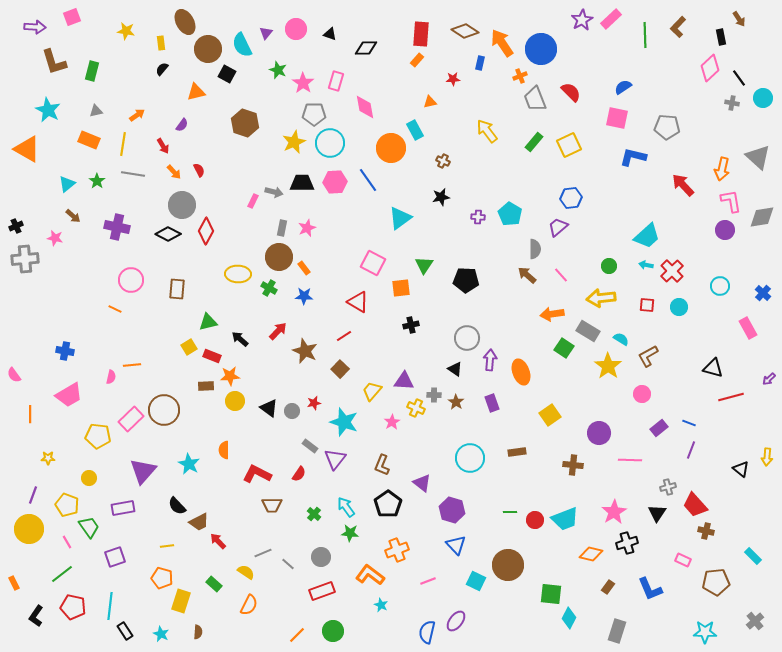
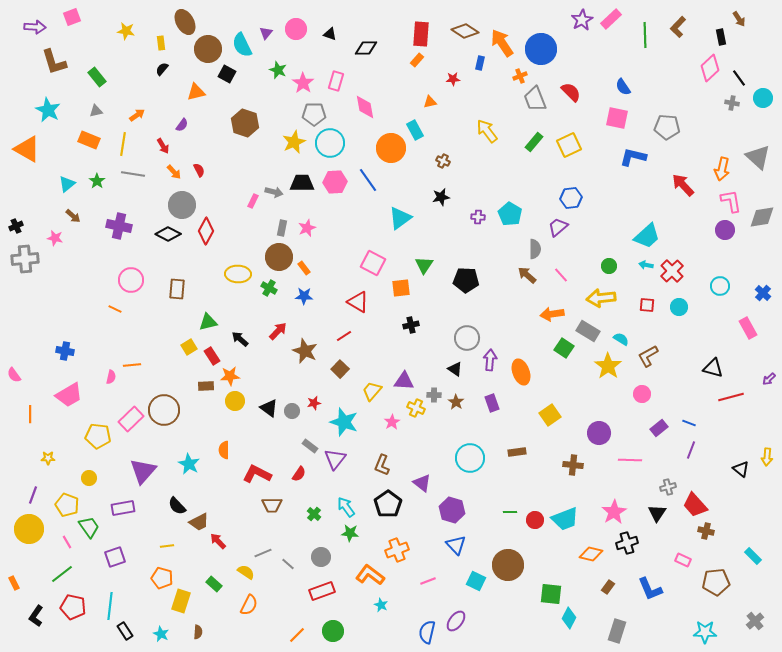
green rectangle at (92, 71): moved 5 px right, 6 px down; rotated 54 degrees counterclockwise
blue semicircle at (623, 87): rotated 90 degrees counterclockwise
purple cross at (117, 227): moved 2 px right, 1 px up
red rectangle at (212, 356): rotated 36 degrees clockwise
